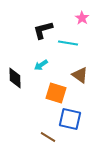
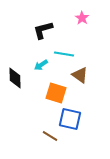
cyan line: moved 4 px left, 11 px down
brown line: moved 2 px right, 1 px up
